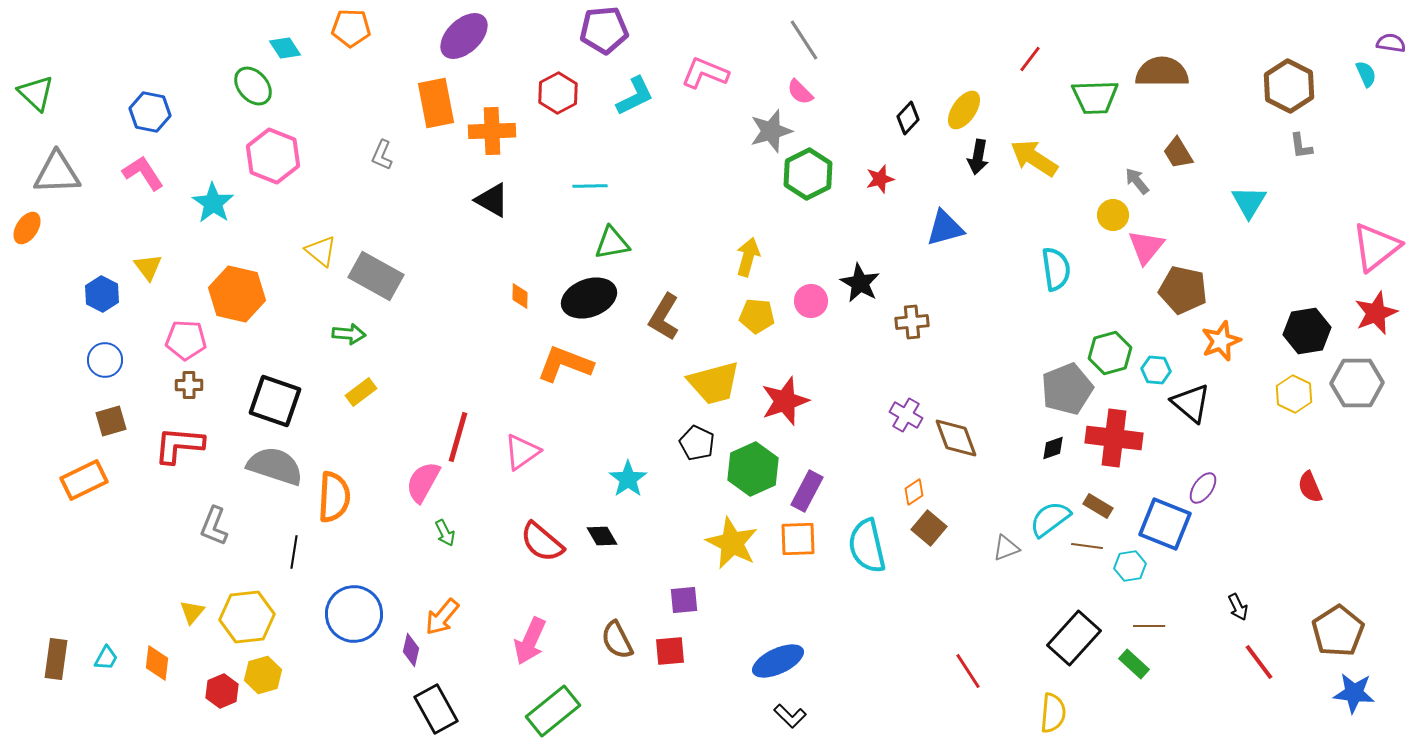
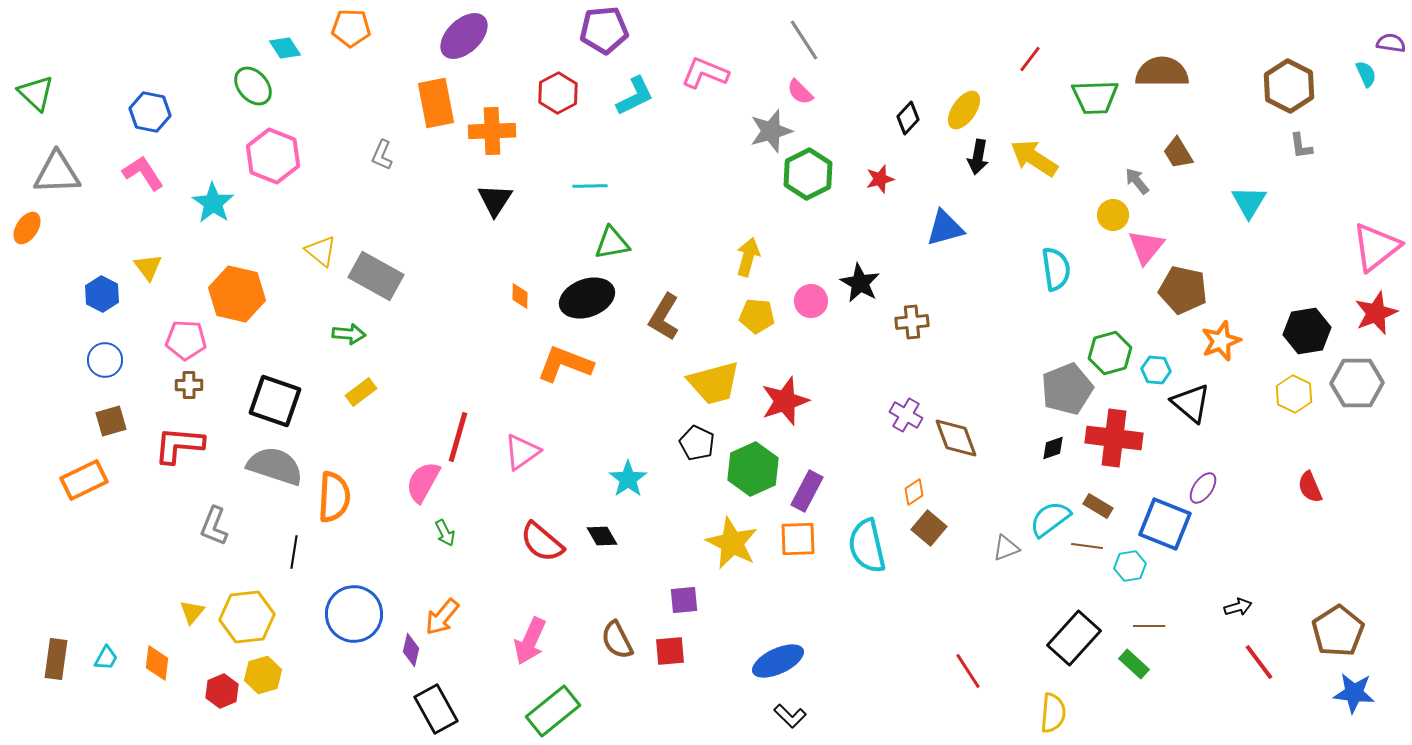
black triangle at (492, 200): moved 3 px right; rotated 33 degrees clockwise
black ellipse at (589, 298): moved 2 px left
black arrow at (1238, 607): rotated 80 degrees counterclockwise
